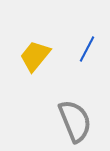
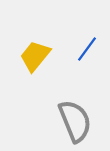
blue line: rotated 8 degrees clockwise
